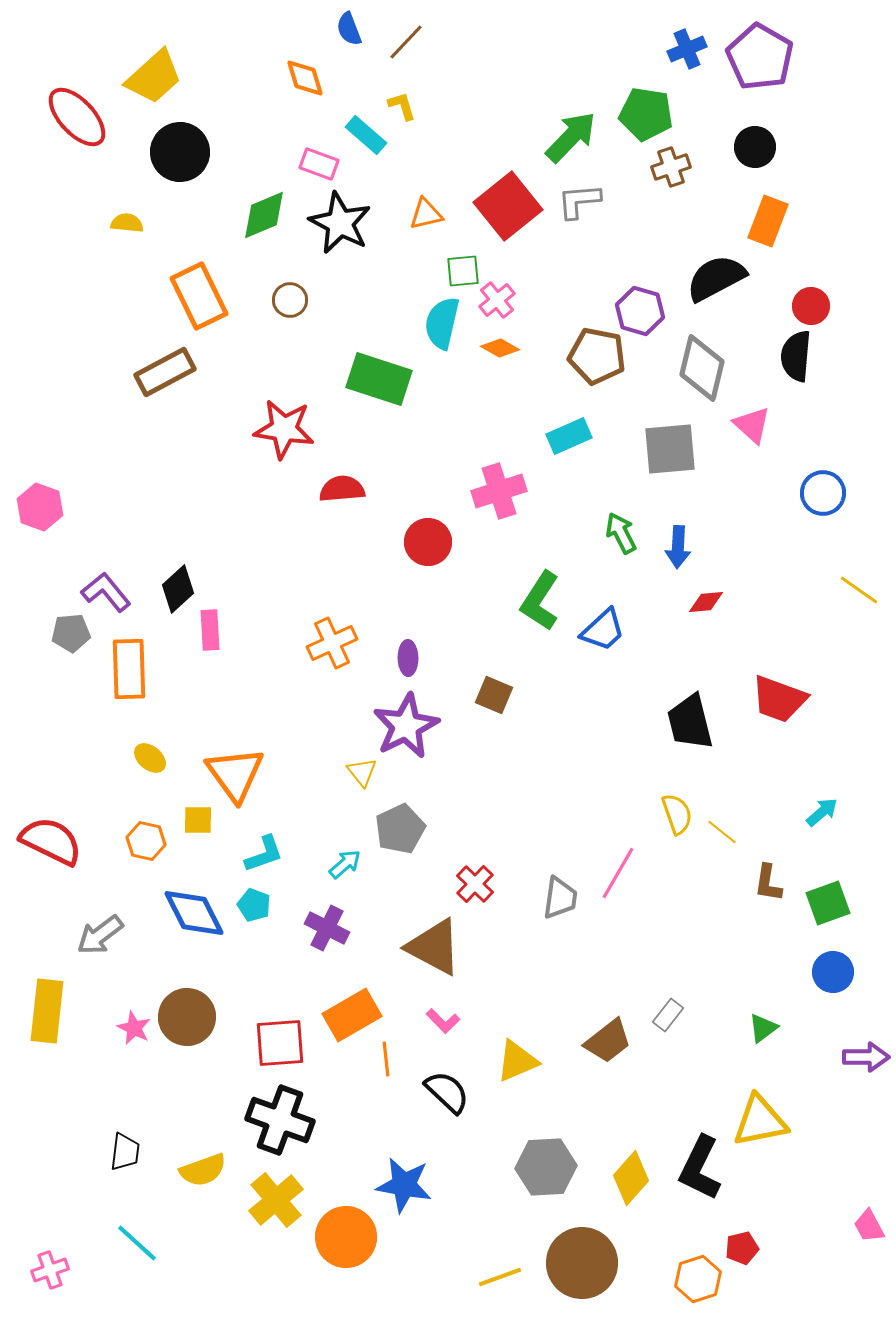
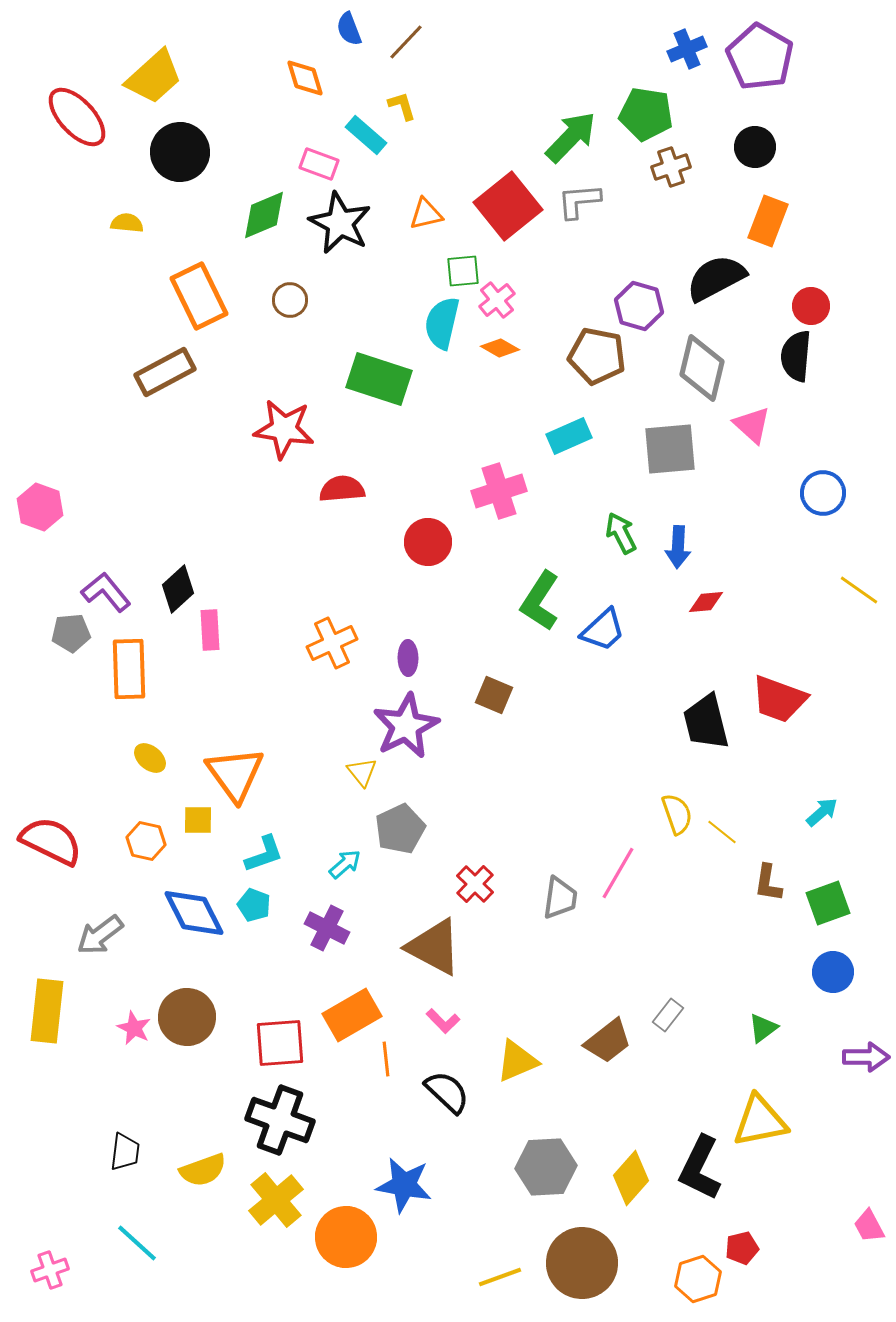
purple hexagon at (640, 311): moved 1 px left, 5 px up
black trapezoid at (690, 722): moved 16 px right
